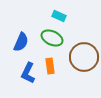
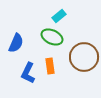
cyan rectangle: rotated 64 degrees counterclockwise
green ellipse: moved 1 px up
blue semicircle: moved 5 px left, 1 px down
